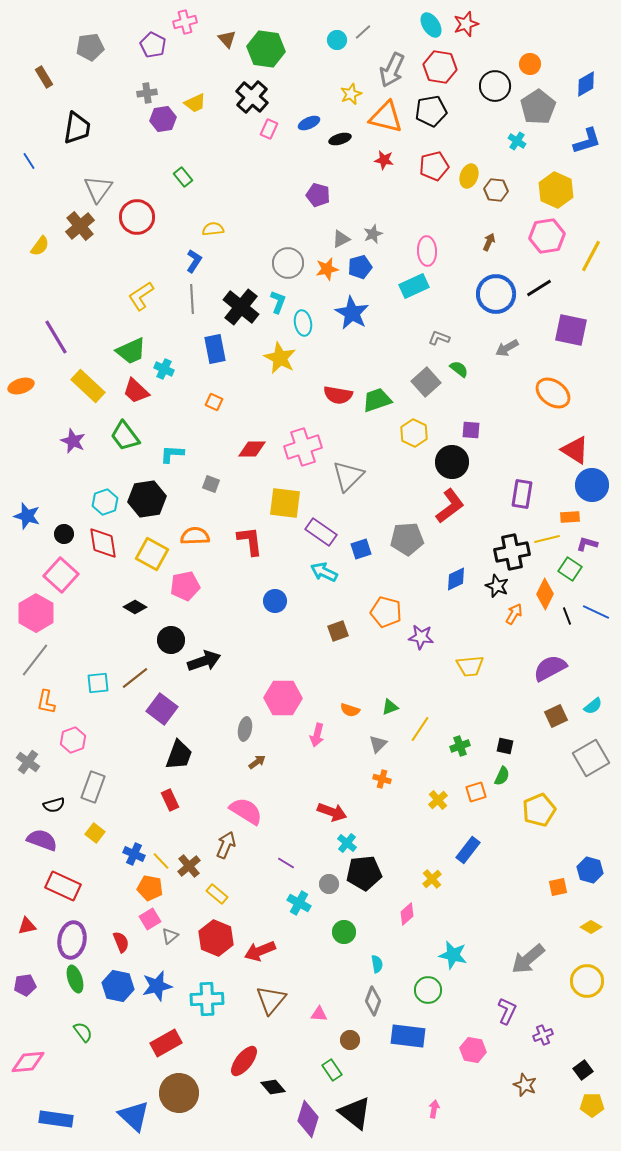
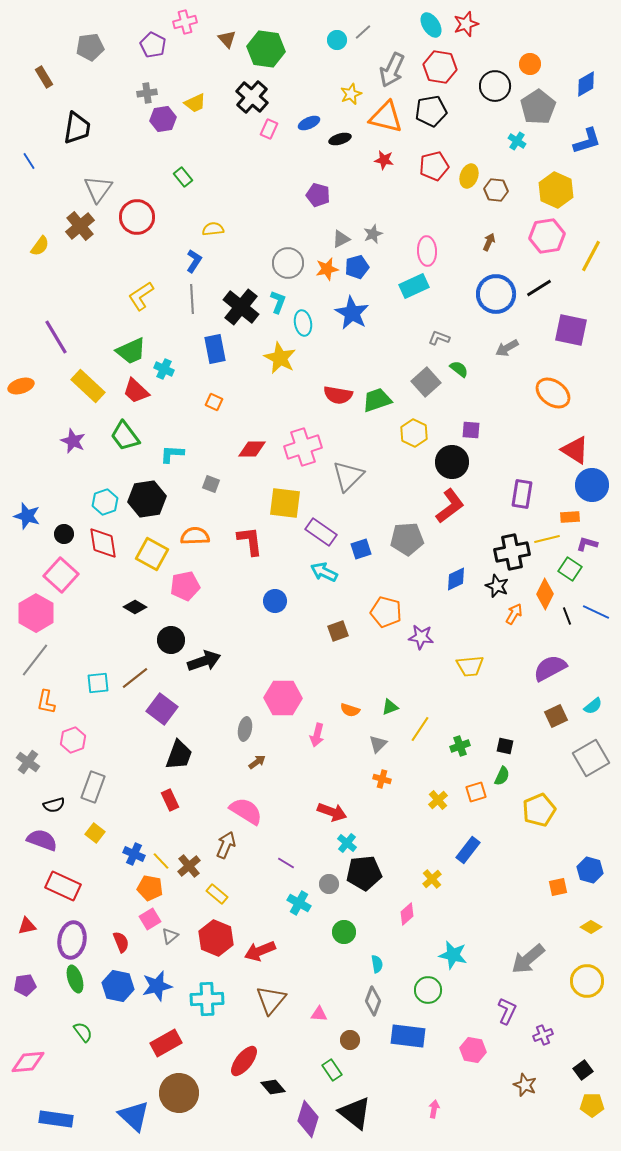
blue pentagon at (360, 267): moved 3 px left
